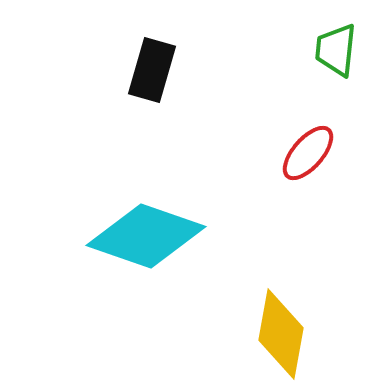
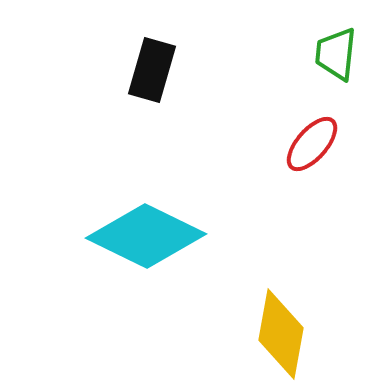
green trapezoid: moved 4 px down
red ellipse: moved 4 px right, 9 px up
cyan diamond: rotated 7 degrees clockwise
